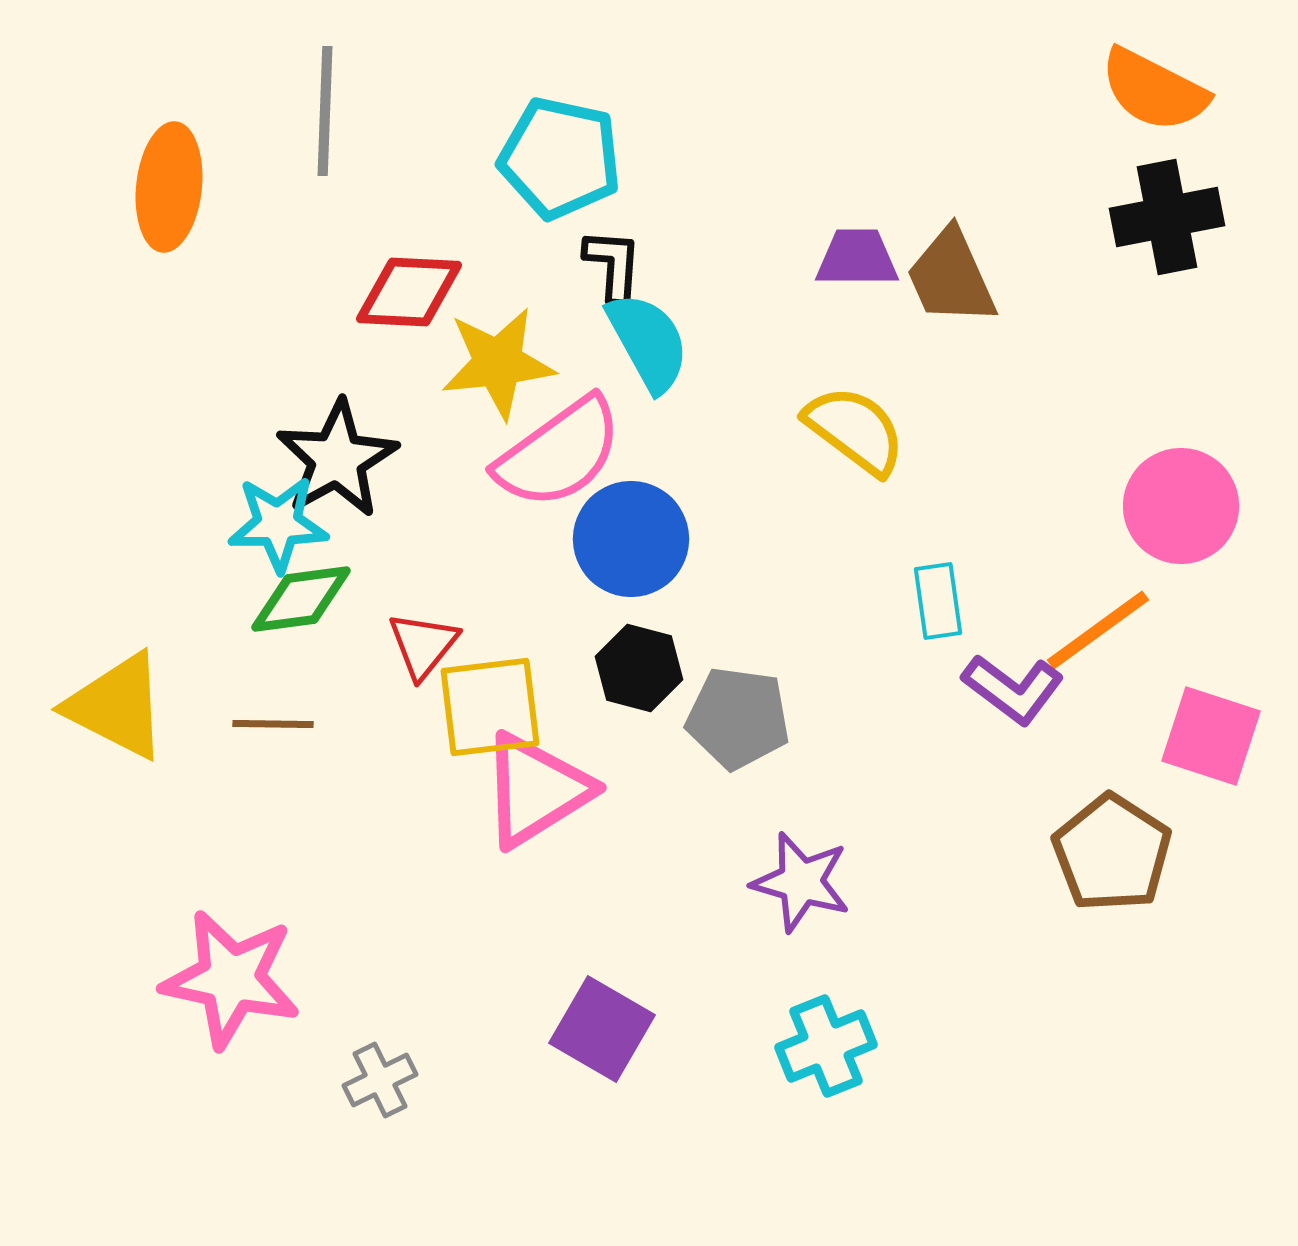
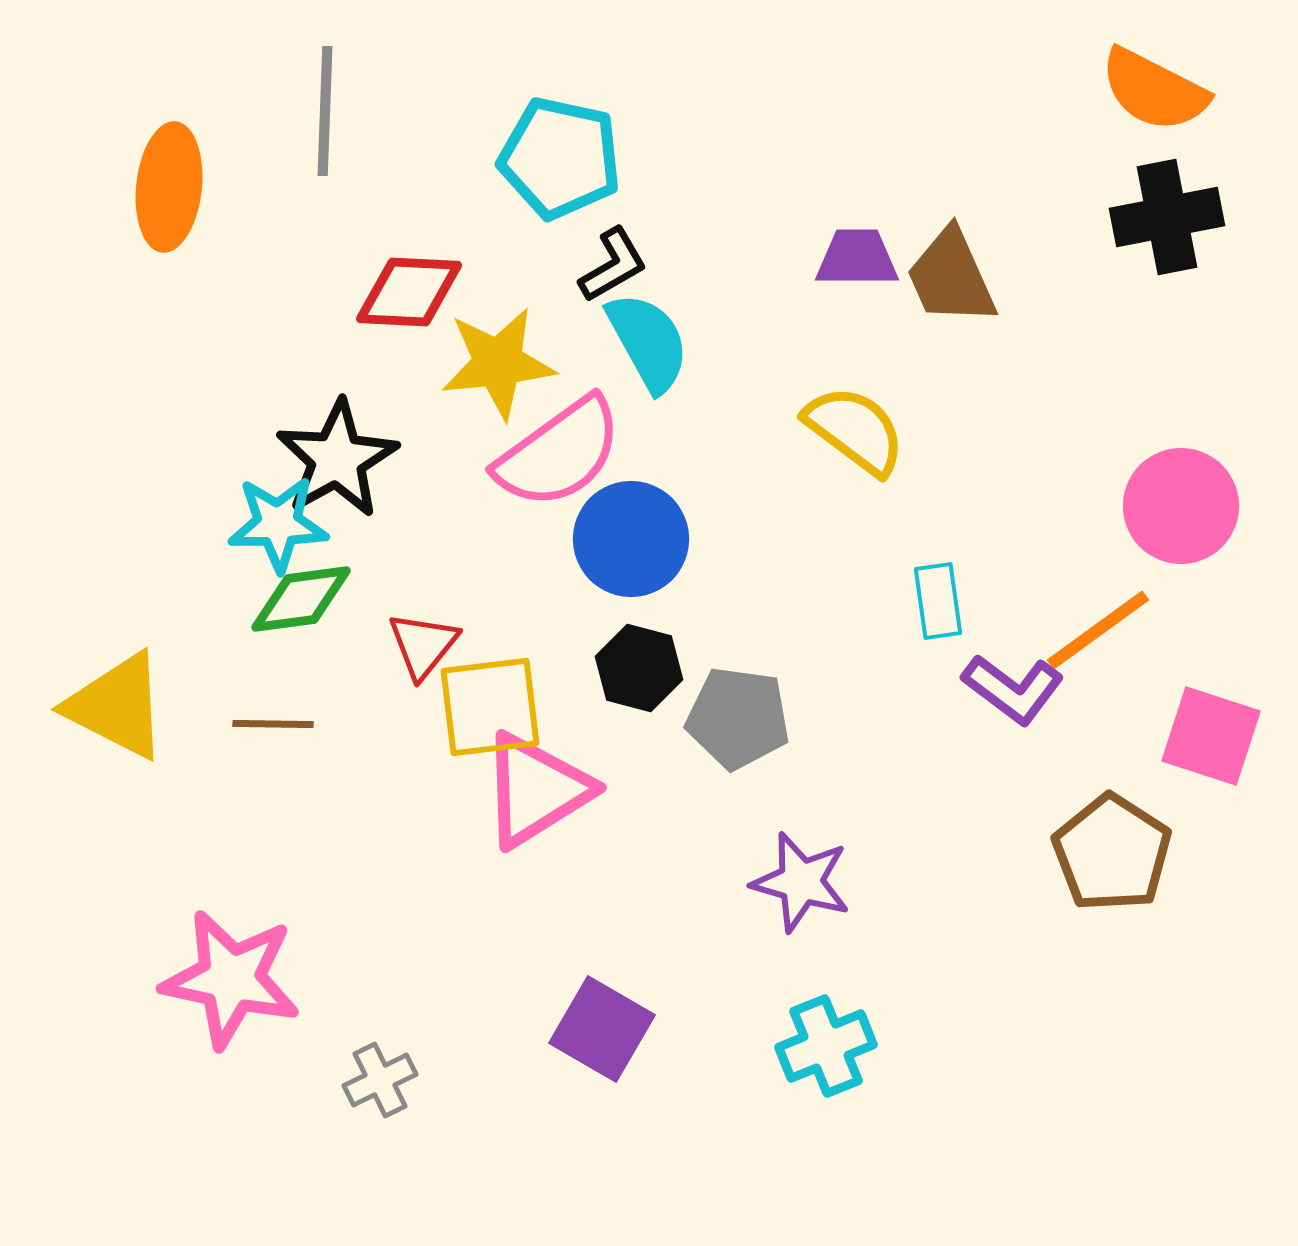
black L-shape: rotated 56 degrees clockwise
